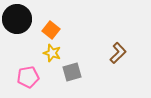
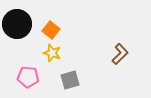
black circle: moved 5 px down
brown L-shape: moved 2 px right, 1 px down
gray square: moved 2 px left, 8 px down
pink pentagon: rotated 15 degrees clockwise
